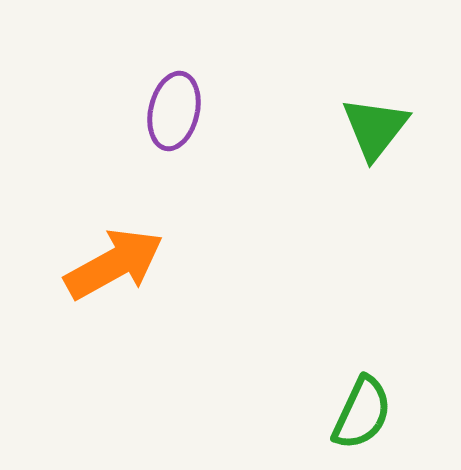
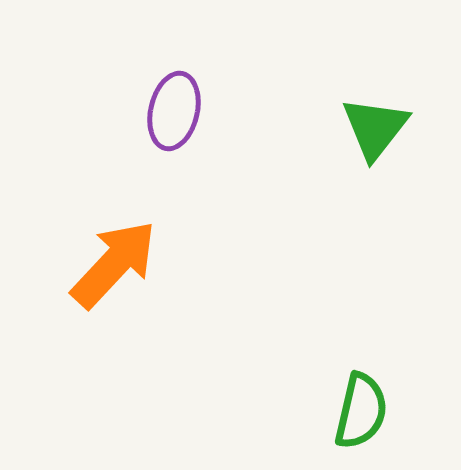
orange arrow: rotated 18 degrees counterclockwise
green semicircle: moved 1 px left, 2 px up; rotated 12 degrees counterclockwise
